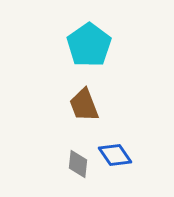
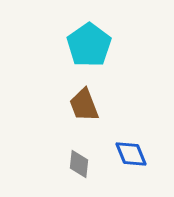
blue diamond: moved 16 px right, 1 px up; rotated 12 degrees clockwise
gray diamond: moved 1 px right
